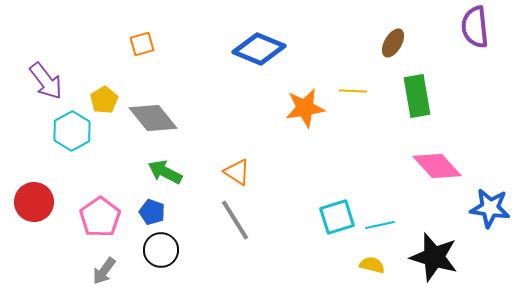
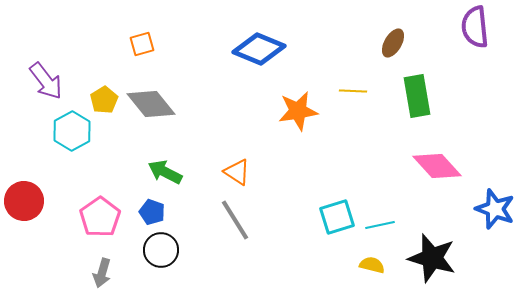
orange star: moved 7 px left, 3 px down
gray diamond: moved 2 px left, 14 px up
red circle: moved 10 px left, 1 px up
blue star: moved 5 px right, 1 px down; rotated 12 degrees clockwise
black star: moved 2 px left, 1 px down
gray arrow: moved 2 px left, 2 px down; rotated 20 degrees counterclockwise
